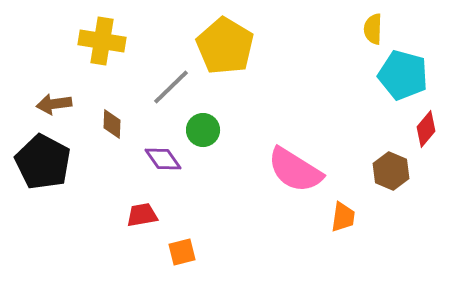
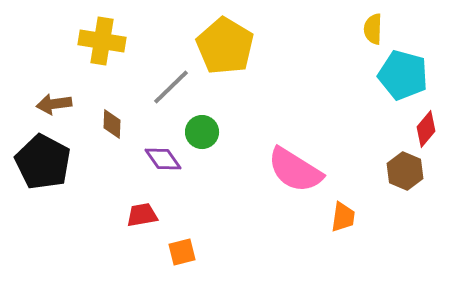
green circle: moved 1 px left, 2 px down
brown hexagon: moved 14 px right
